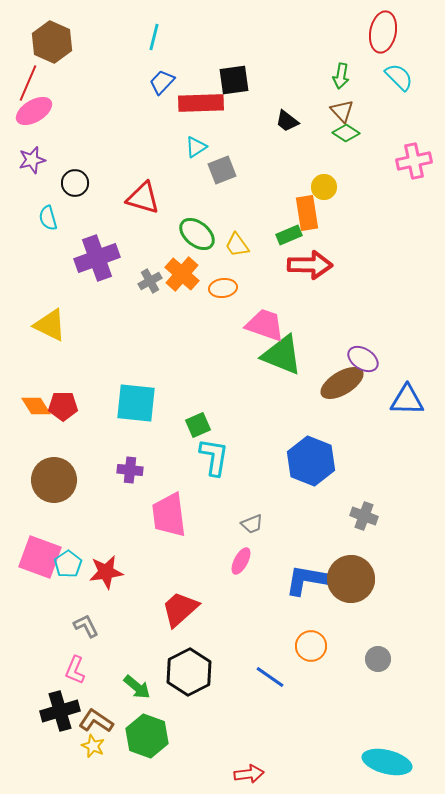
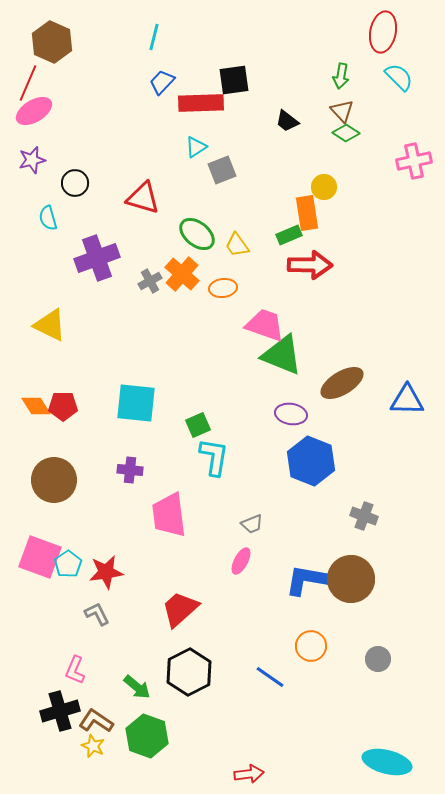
purple ellipse at (363, 359): moved 72 px left, 55 px down; rotated 24 degrees counterclockwise
gray L-shape at (86, 626): moved 11 px right, 12 px up
